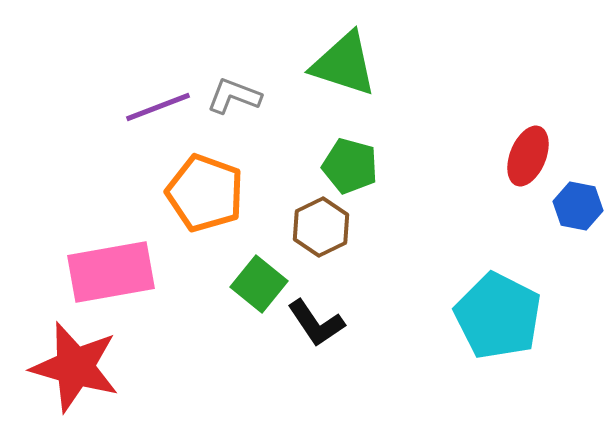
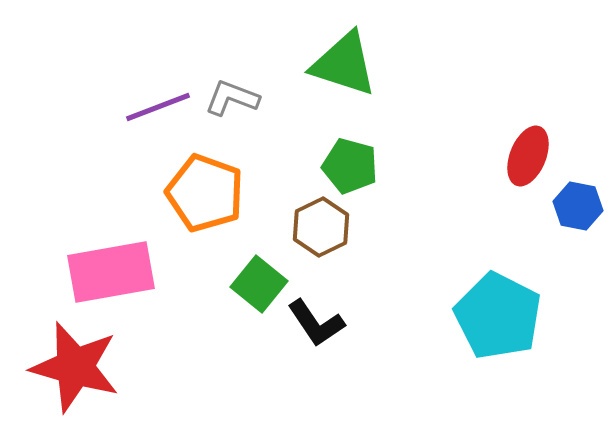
gray L-shape: moved 2 px left, 2 px down
